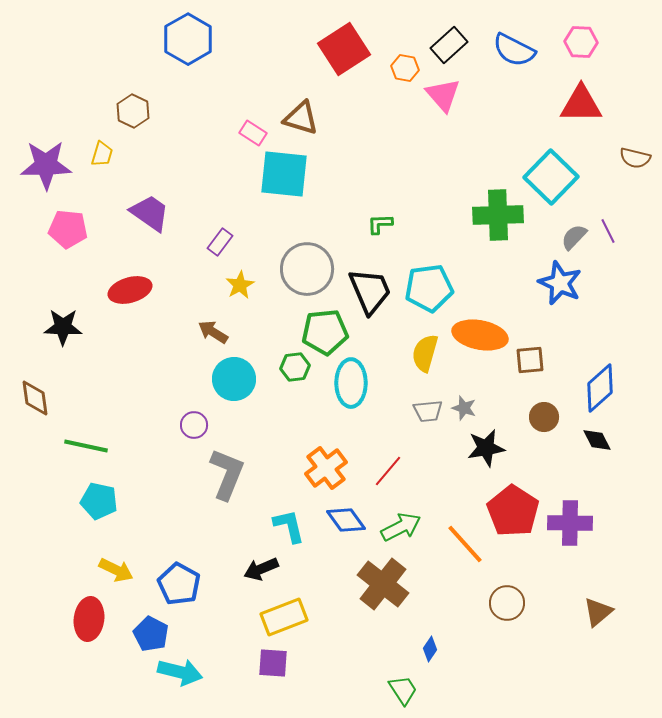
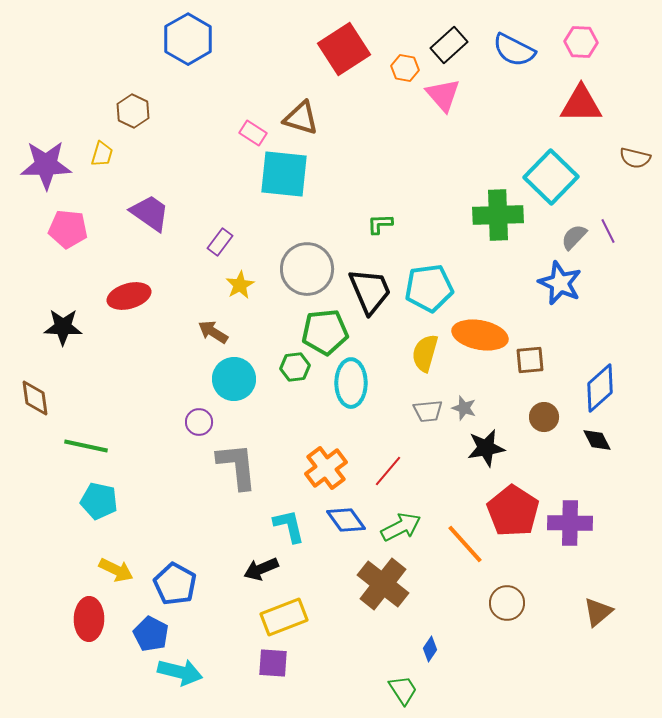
red ellipse at (130, 290): moved 1 px left, 6 px down
purple circle at (194, 425): moved 5 px right, 3 px up
gray L-shape at (227, 474): moved 10 px right, 8 px up; rotated 28 degrees counterclockwise
blue pentagon at (179, 584): moved 4 px left
red ellipse at (89, 619): rotated 6 degrees counterclockwise
